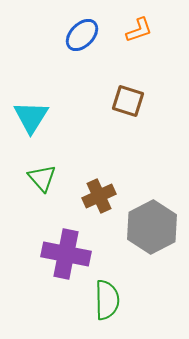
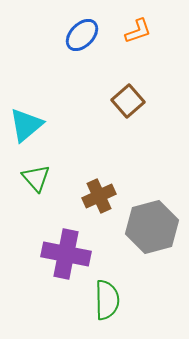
orange L-shape: moved 1 px left, 1 px down
brown square: rotated 32 degrees clockwise
cyan triangle: moved 5 px left, 8 px down; rotated 18 degrees clockwise
green triangle: moved 6 px left
gray hexagon: rotated 12 degrees clockwise
